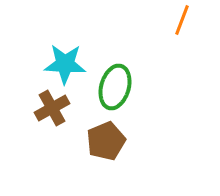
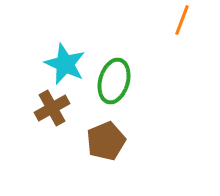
cyan star: rotated 21 degrees clockwise
green ellipse: moved 1 px left, 6 px up
